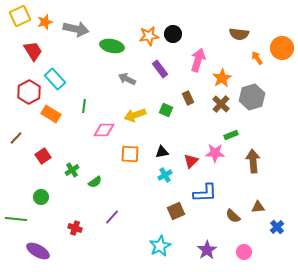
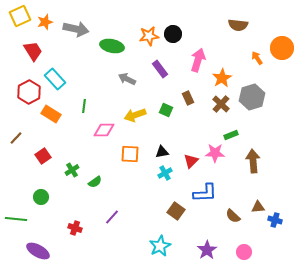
brown semicircle at (239, 34): moved 1 px left, 9 px up
cyan cross at (165, 175): moved 2 px up
brown square at (176, 211): rotated 30 degrees counterclockwise
blue cross at (277, 227): moved 2 px left, 7 px up; rotated 32 degrees counterclockwise
